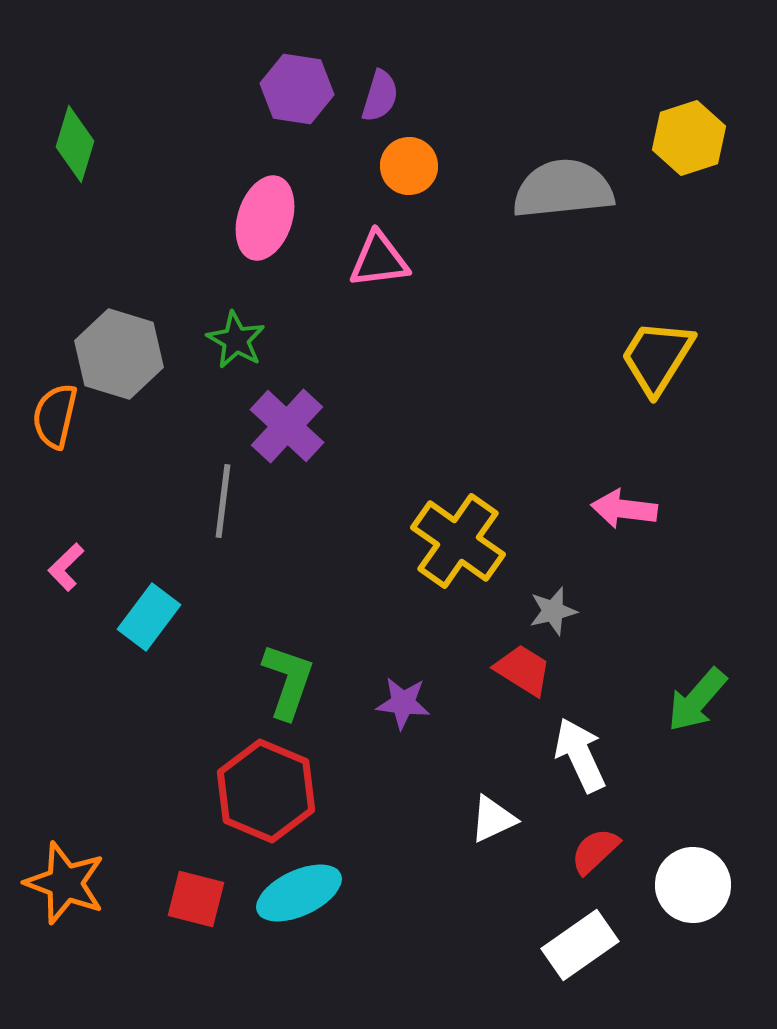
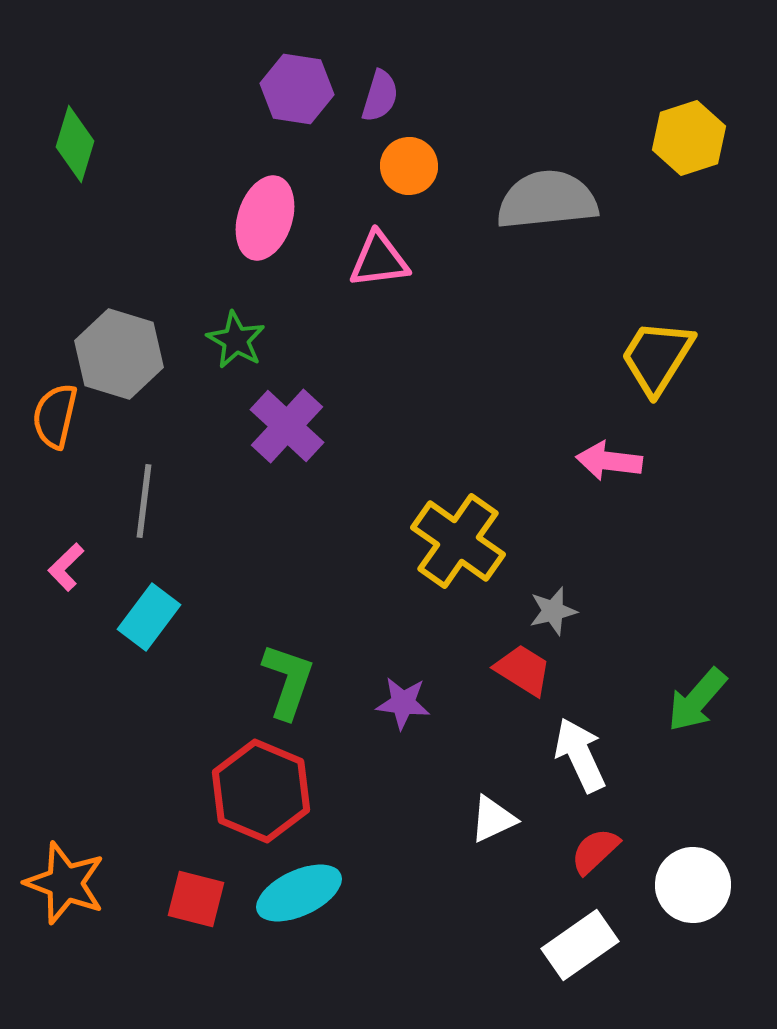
gray semicircle: moved 16 px left, 11 px down
gray line: moved 79 px left
pink arrow: moved 15 px left, 48 px up
red hexagon: moved 5 px left
